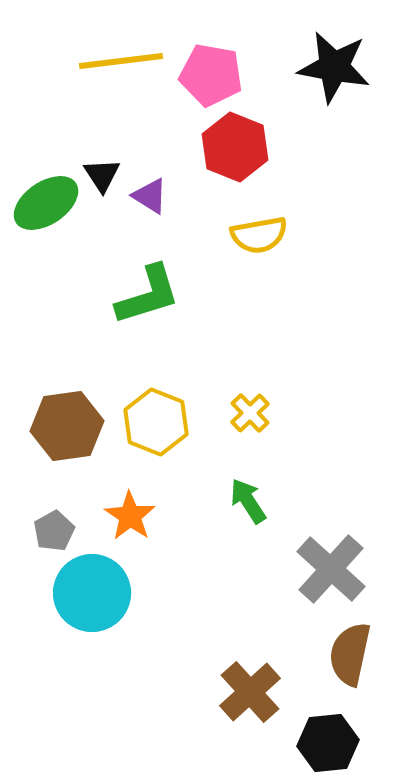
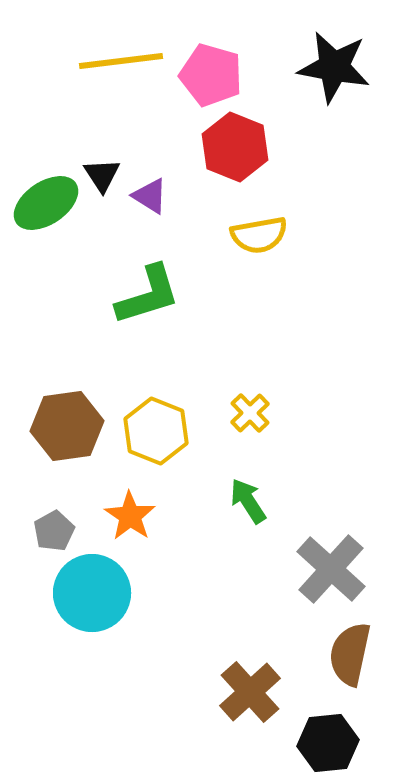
pink pentagon: rotated 6 degrees clockwise
yellow hexagon: moved 9 px down
